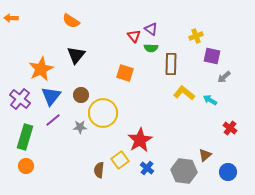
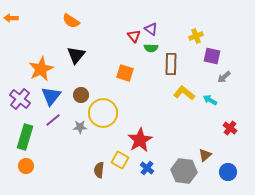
yellow square: rotated 24 degrees counterclockwise
